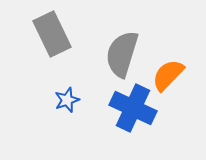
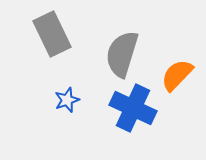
orange semicircle: moved 9 px right
